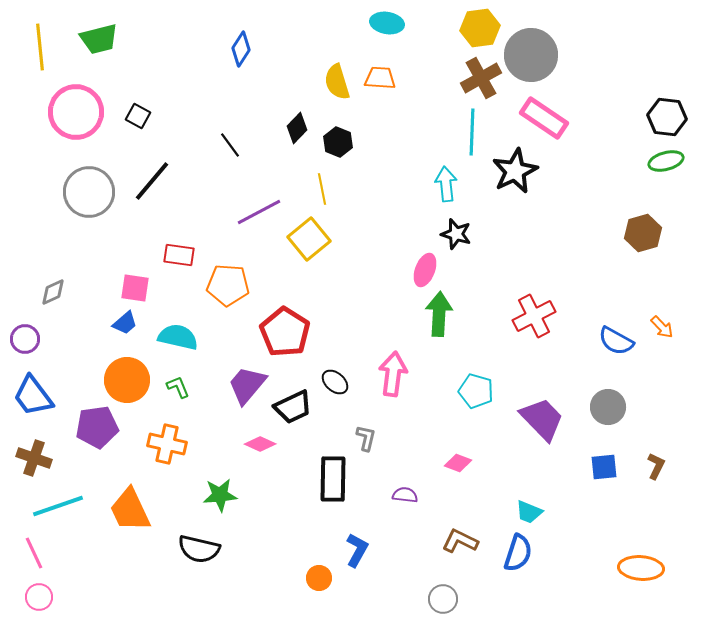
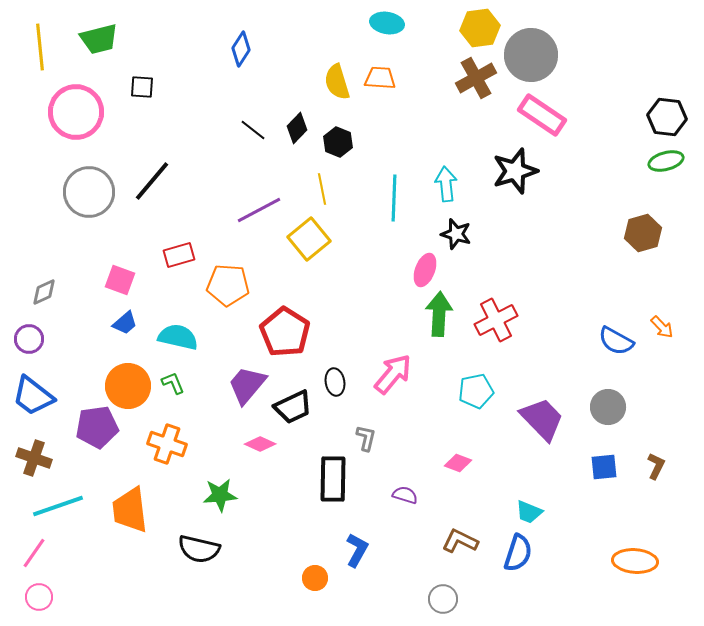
brown cross at (481, 78): moved 5 px left
black square at (138, 116): moved 4 px right, 29 px up; rotated 25 degrees counterclockwise
pink rectangle at (544, 118): moved 2 px left, 3 px up
cyan line at (472, 132): moved 78 px left, 66 px down
black line at (230, 145): moved 23 px right, 15 px up; rotated 16 degrees counterclockwise
black star at (515, 171): rotated 9 degrees clockwise
purple line at (259, 212): moved 2 px up
red rectangle at (179, 255): rotated 24 degrees counterclockwise
pink square at (135, 288): moved 15 px left, 8 px up; rotated 12 degrees clockwise
gray diamond at (53, 292): moved 9 px left
red cross at (534, 316): moved 38 px left, 4 px down
purple circle at (25, 339): moved 4 px right
pink arrow at (393, 374): rotated 33 degrees clockwise
orange circle at (127, 380): moved 1 px right, 6 px down
black ellipse at (335, 382): rotated 40 degrees clockwise
green L-shape at (178, 387): moved 5 px left, 4 px up
cyan pentagon at (476, 391): rotated 28 degrees counterclockwise
blue trapezoid at (33, 396): rotated 15 degrees counterclockwise
orange cross at (167, 444): rotated 6 degrees clockwise
purple semicircle at (405, 495): rotated 10 degrees clockwise
orange trapezoid at (130, 510): rotated 18 degrees clockwise
pink line at (34, 553): rotated 60 degrees clockwise
orange ellipse at (641, 568): moved 6 px left, 7 px up
orange circle at (319, 578): moved 4 px left
